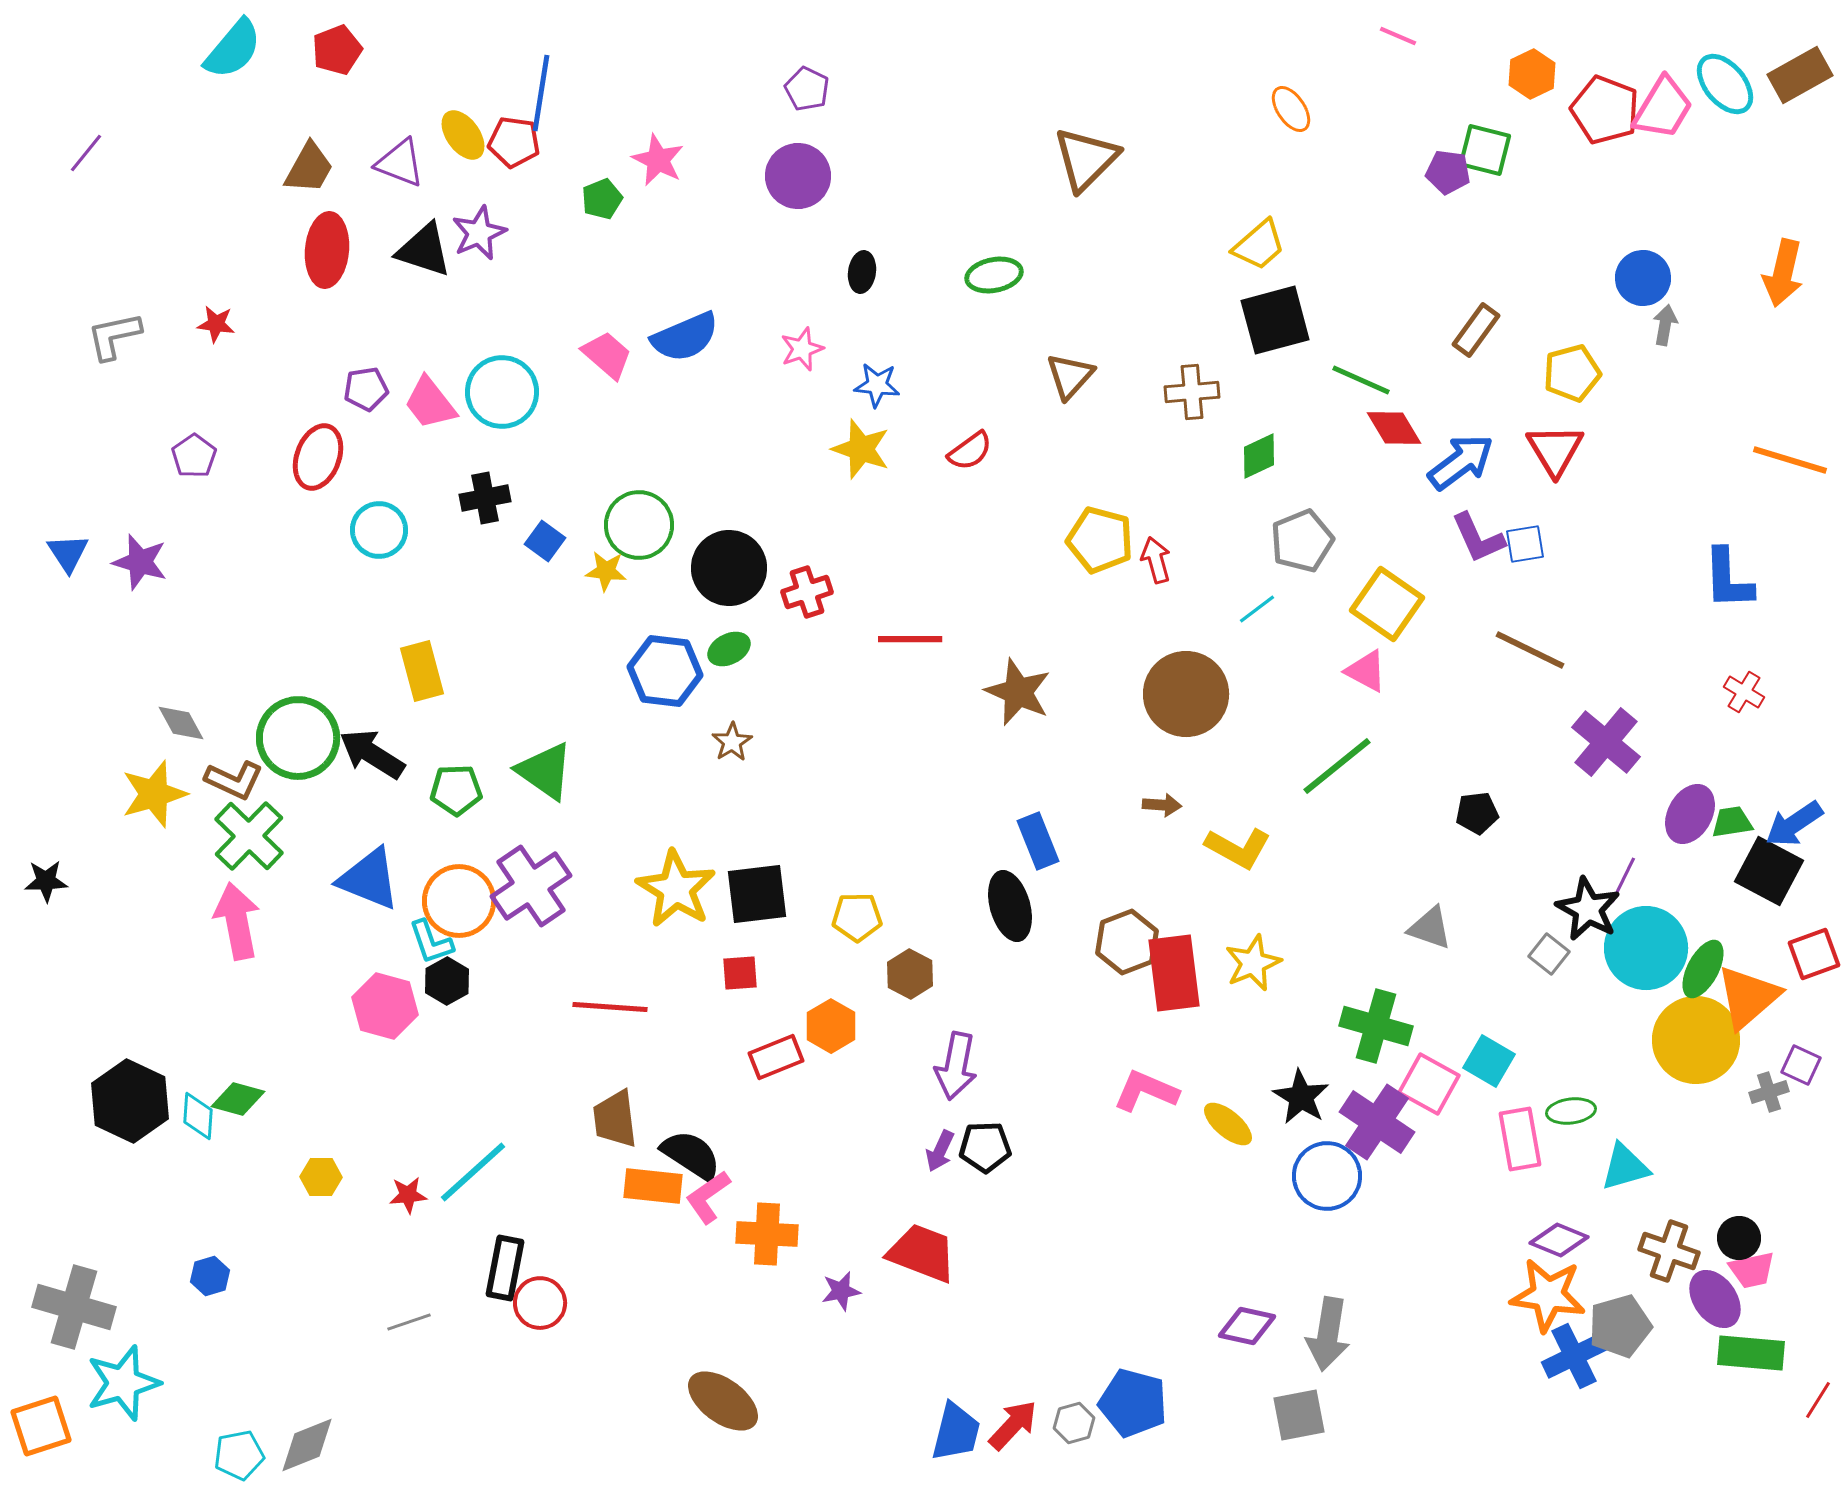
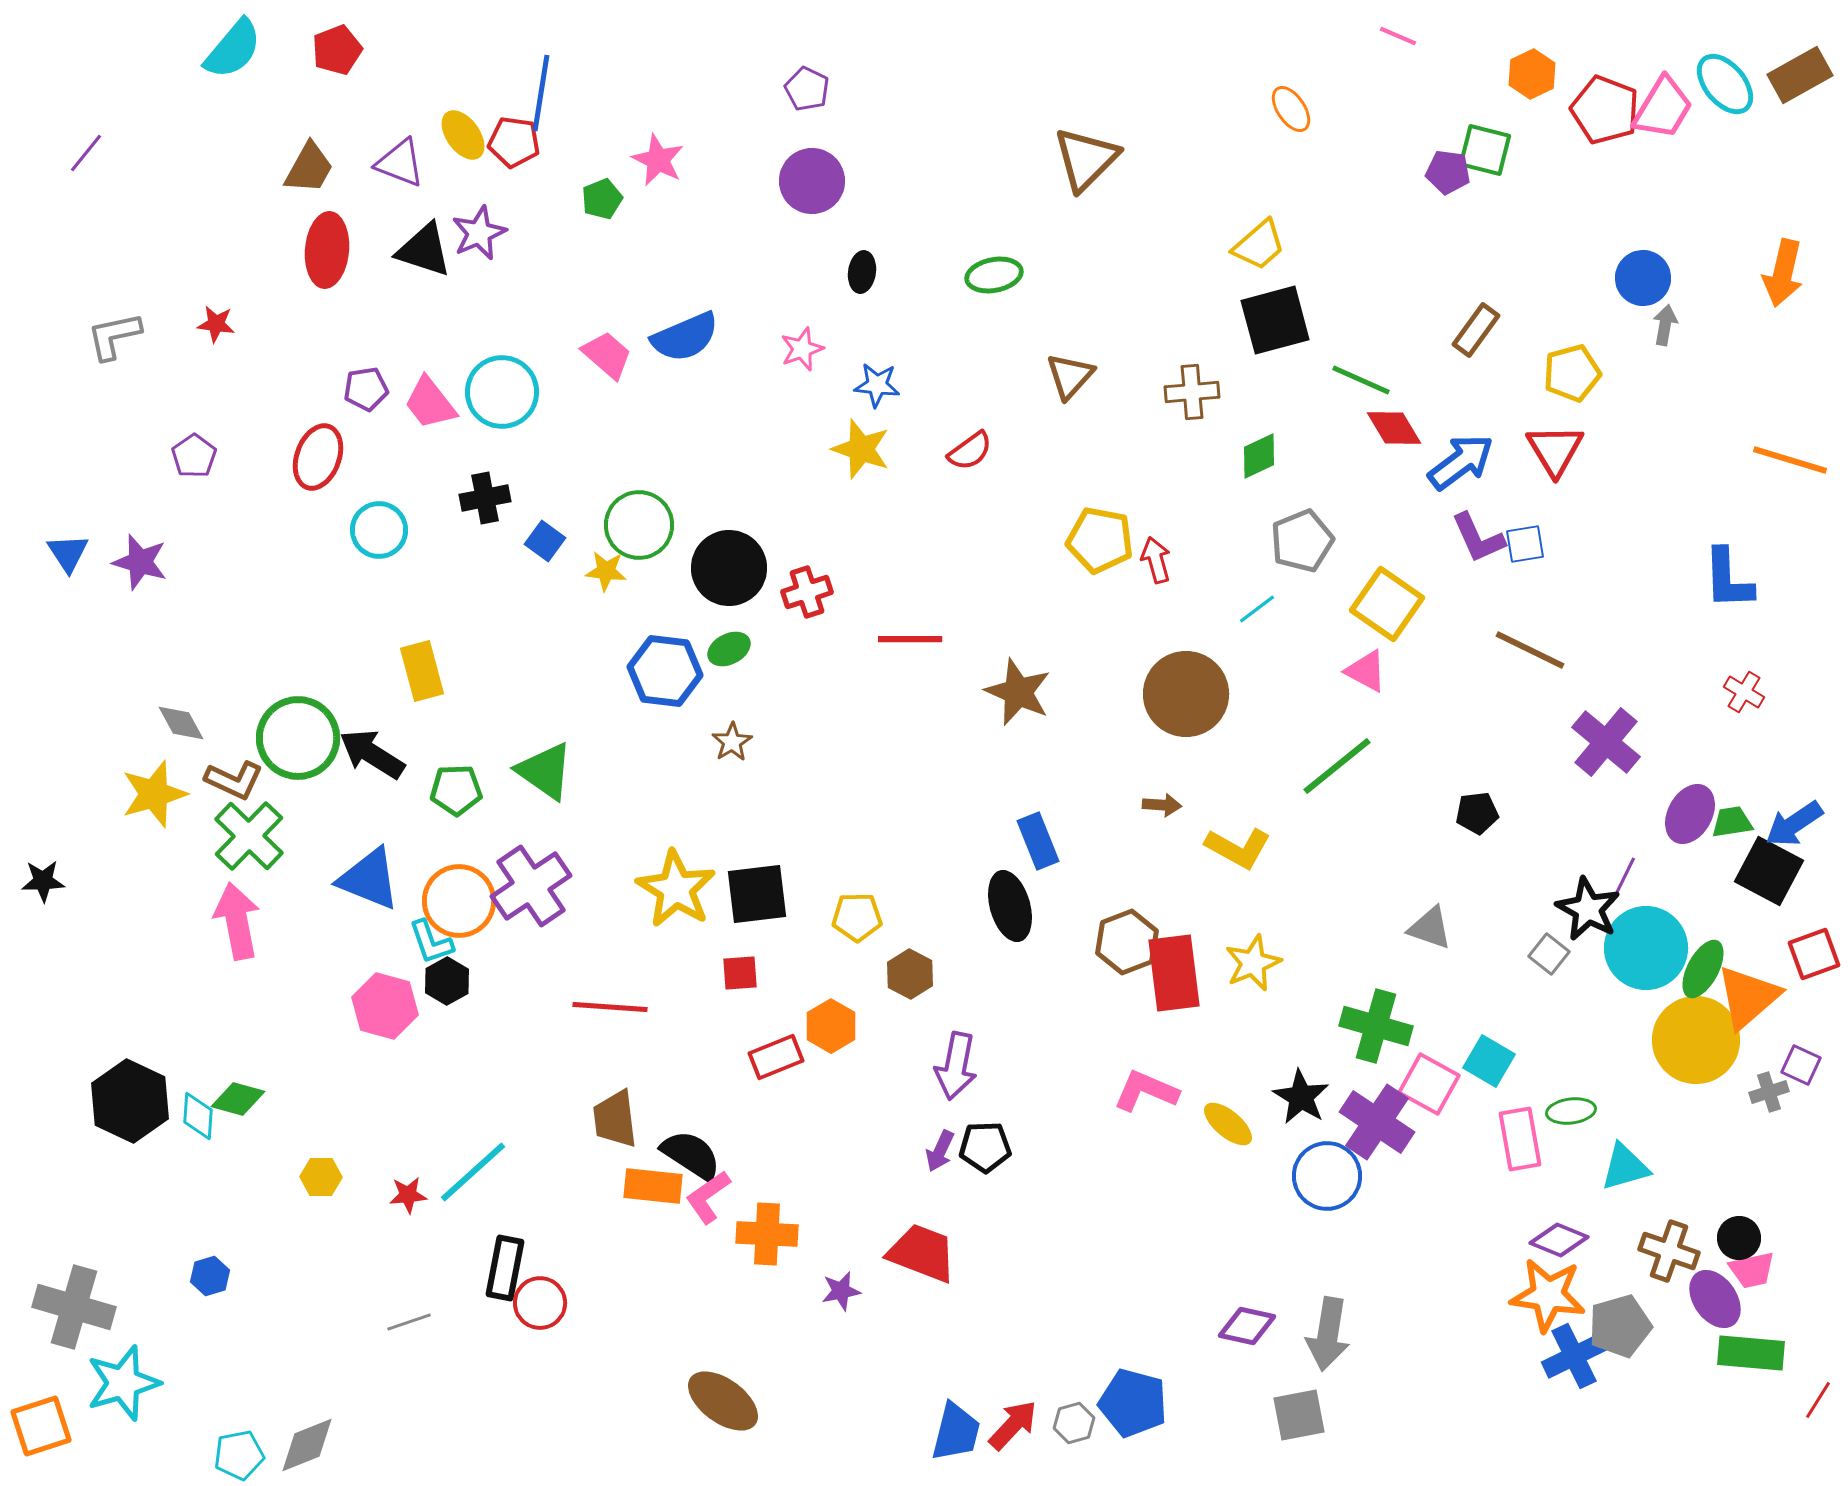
purple circle at (798, 176): moved 14 px right, 5 px down
yellow pentagon at (1100, 540): rotated 4 degrees counterclockwise
black star at (46, 881): moved 3 px left
